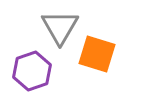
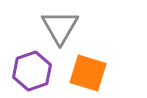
orange square: moved 9 px left, 19 px down
